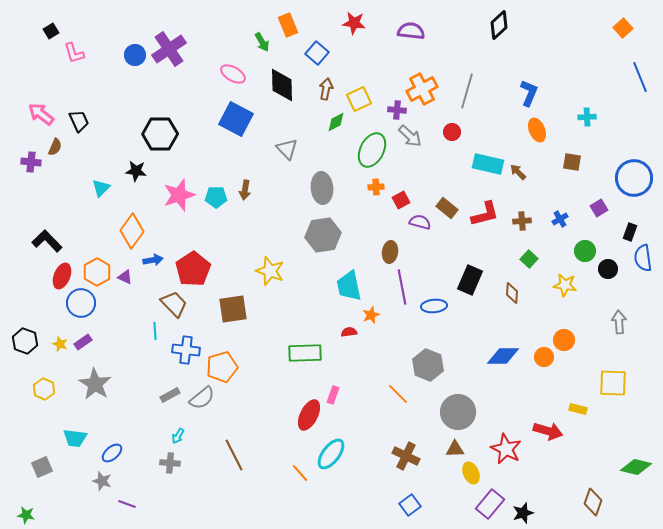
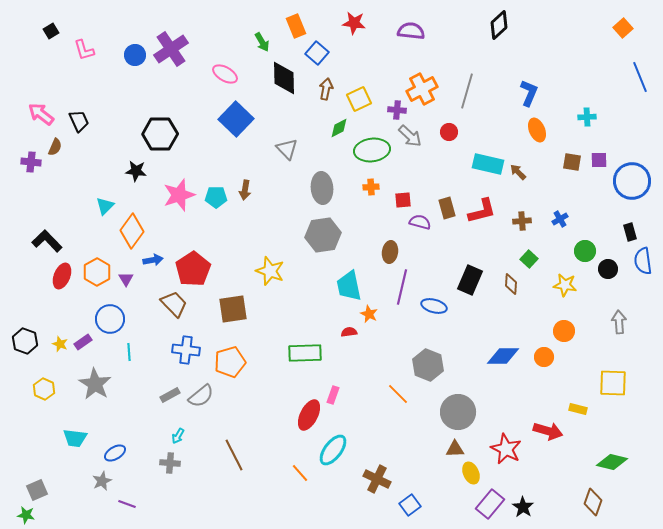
orange rectangle at (288, 25): moved 8 px right, 1 px down
purple cross at (169, 49): moved 2 px right
pink L-shape at (74, 53): moved 10 px right, 3 px up
pink ellipse at (233, 74): moved 8 px left
black diamond at (282, 85): moved 2 px right, 7 px up
blue square at (236, 119): rotated 16 degrees clockwise
green diamond at (336, 122): moved 3 px right, 6 px down
red circle at (452, 132): moved 3 px left
green ellipse at (372, 150): rotated 56 degrees clockwise
blue circle at (634, 178): moved 2 px left, 3 px down
orange cross at (376, 187): moved 5 px left
cyan triangle at (101, 188): moved 4 px right, 18 px down
red square at (401, 200): moved 2 px right; rotated 24 degrees clockwise
brown rectangle at (447, 208): rotated 35 degrees clockwise
purple square at (599, 208): moved 48 px up; rotated 30 degrees clockwise
red L-shape at (485, 214): moved 3 px left, 3 px up
black rectangle at (630, 232): rotated 36 degrees counterclockwise
blue semicircle at (643, 258): moved 3 px down
purple triangle at (125, 277): moved 1 px right, 2 px down; rotated 35 degrees clockwise
purple line at (402, 287): rotated 24 degrees clockwise
brown diamond at (512, 293): moved 1 px left, 9 px up
blue circle at (81, 303): moved 29 px right, 16 px down
blue ellipse at (434, 306): rotated 20 degrees clockwise
orange star at (371, 315): moved 2 px left, 1 px up; rotated 24 degrees counterclockwise
cyan line at (155, 331): moved 26 px left, 21 px down
orange circle at (564, 340): moved 9 px up
orange pentagon at (222, 367): moved 8 px right, 5 px up
gray semicircle at (202, 398): moved 1 px left, 2 px up
blue ellipse at (112, 453): moved 3 px right; rotated 10 degrees clockwise
cyan ellipse at (331, 454): moved 2 px right, 4 px up
brown cross at (406, 456): moved 29 px left, 23 px down
gray square at (42, 467): moved 5 px left, 23 px down
green diamond at (636, 467): moved 24 px left, 5 px up
gray star at (102, 481): rotated 30 degrees clockwise
black star at (523, 513): moved 6 px up; rotated 20 degrees counterclockwise
